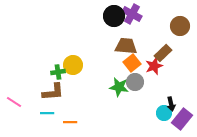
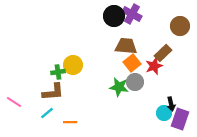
cyan line: rotated 40 degrees counterclockwise
purple rectangle: moved 2 px left; rotated 20 degrees counterclockwise
